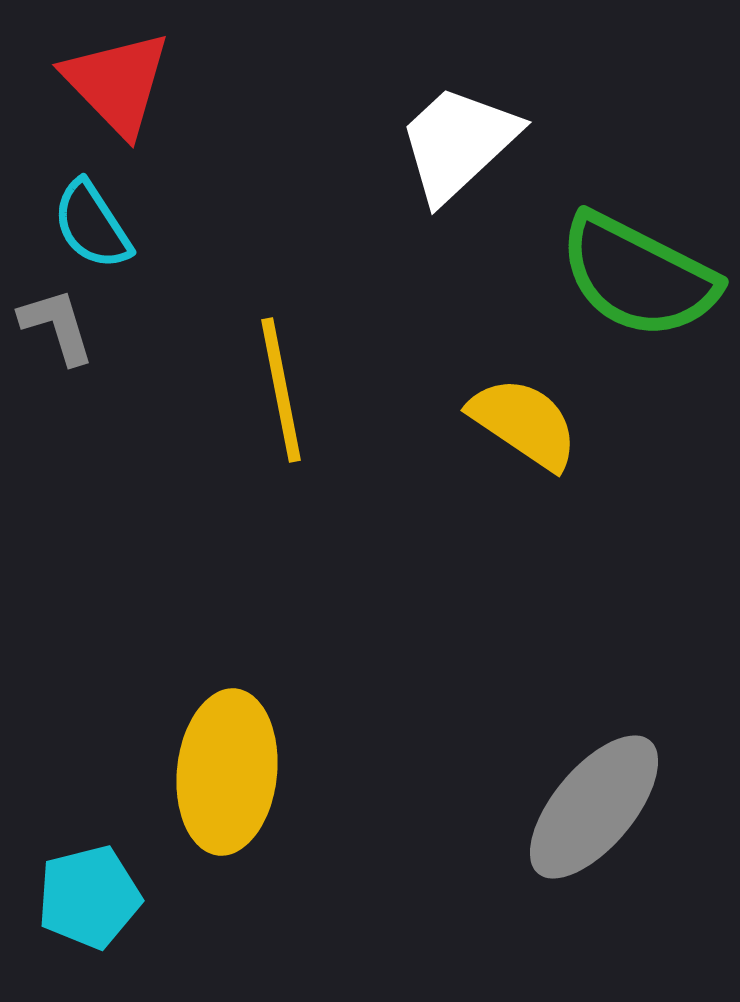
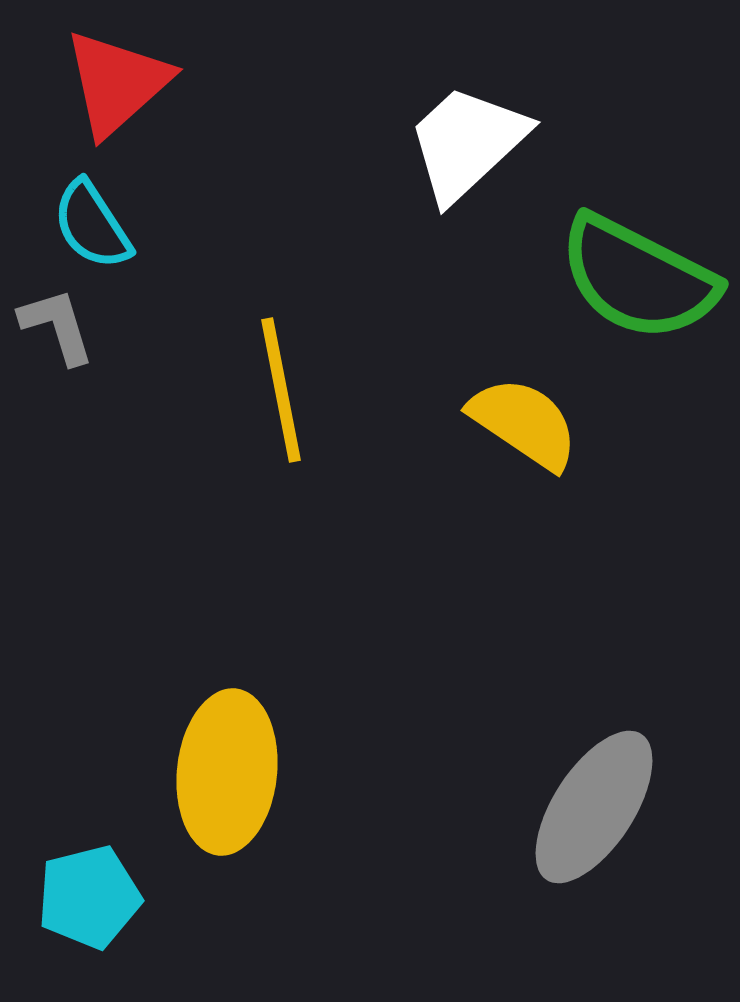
red triangle: rotated 32 degrees clockwise
white trapezoid: moved 9 px right
green semicircle: moved 2 px down
gray ellipse: rotated 7 degrees counterclockwise
